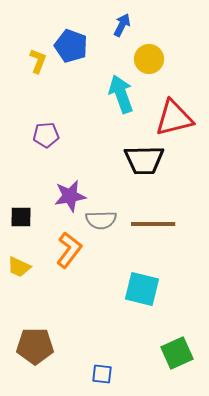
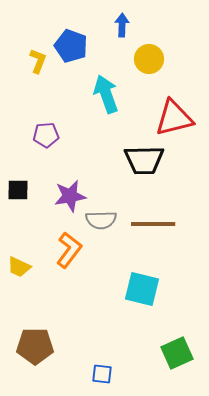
blue arrow: rotated 25 degrees counterclockwise
cyan arrow: moved 15 px left
black square: moved 3 px left, 27 px up
